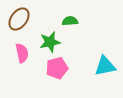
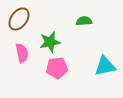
green semicircle: moved 14 px right
pink pentagon: rotated 10 degrees clockwise
